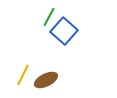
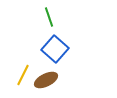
green line: rotated 48 degrees counterclockwise
blue square: moved 9 px left, 18 px down
